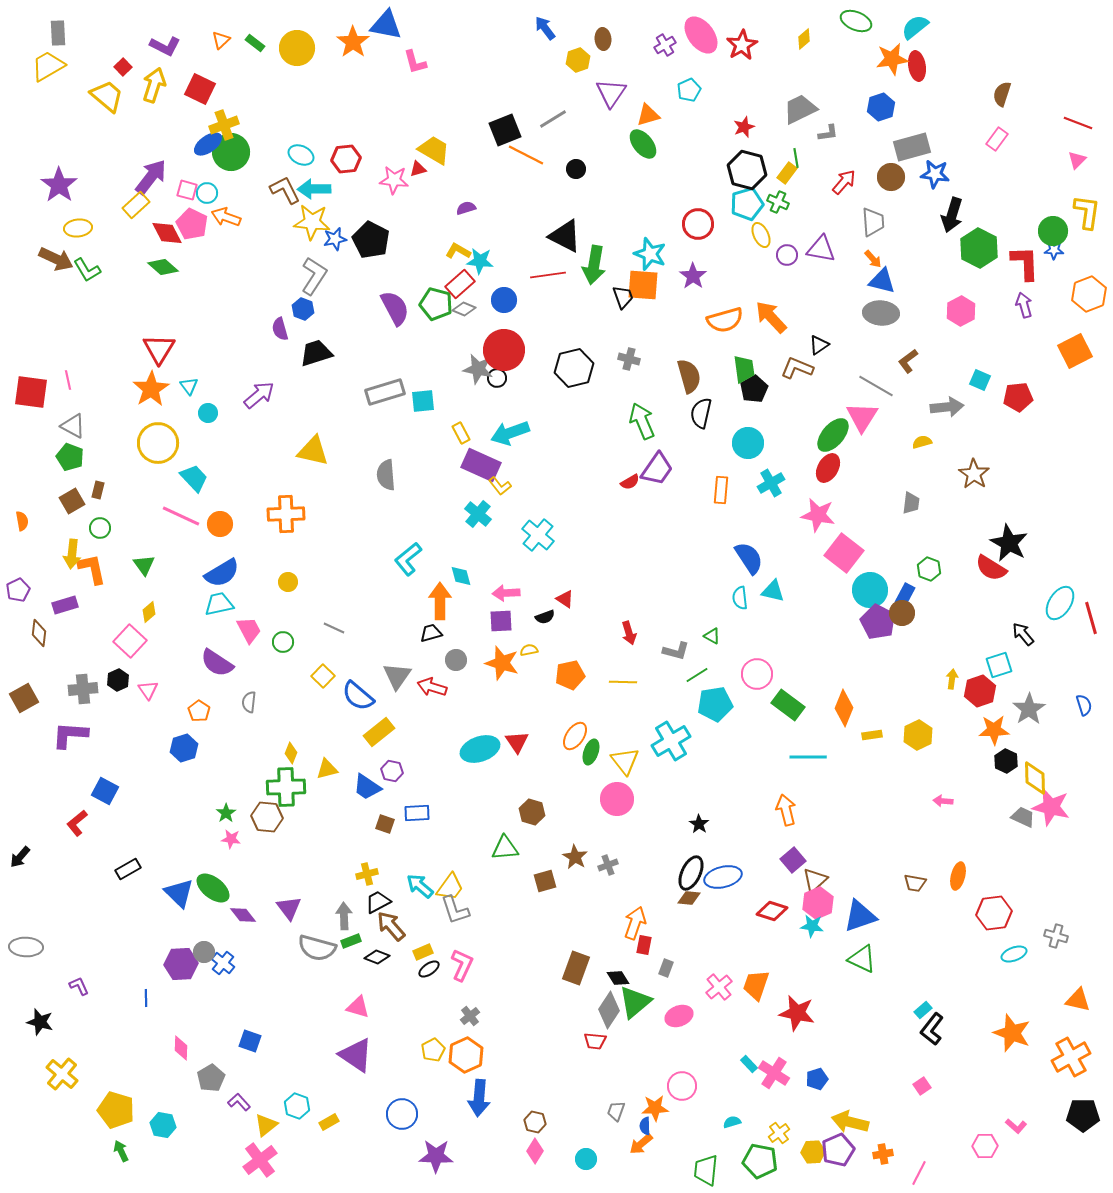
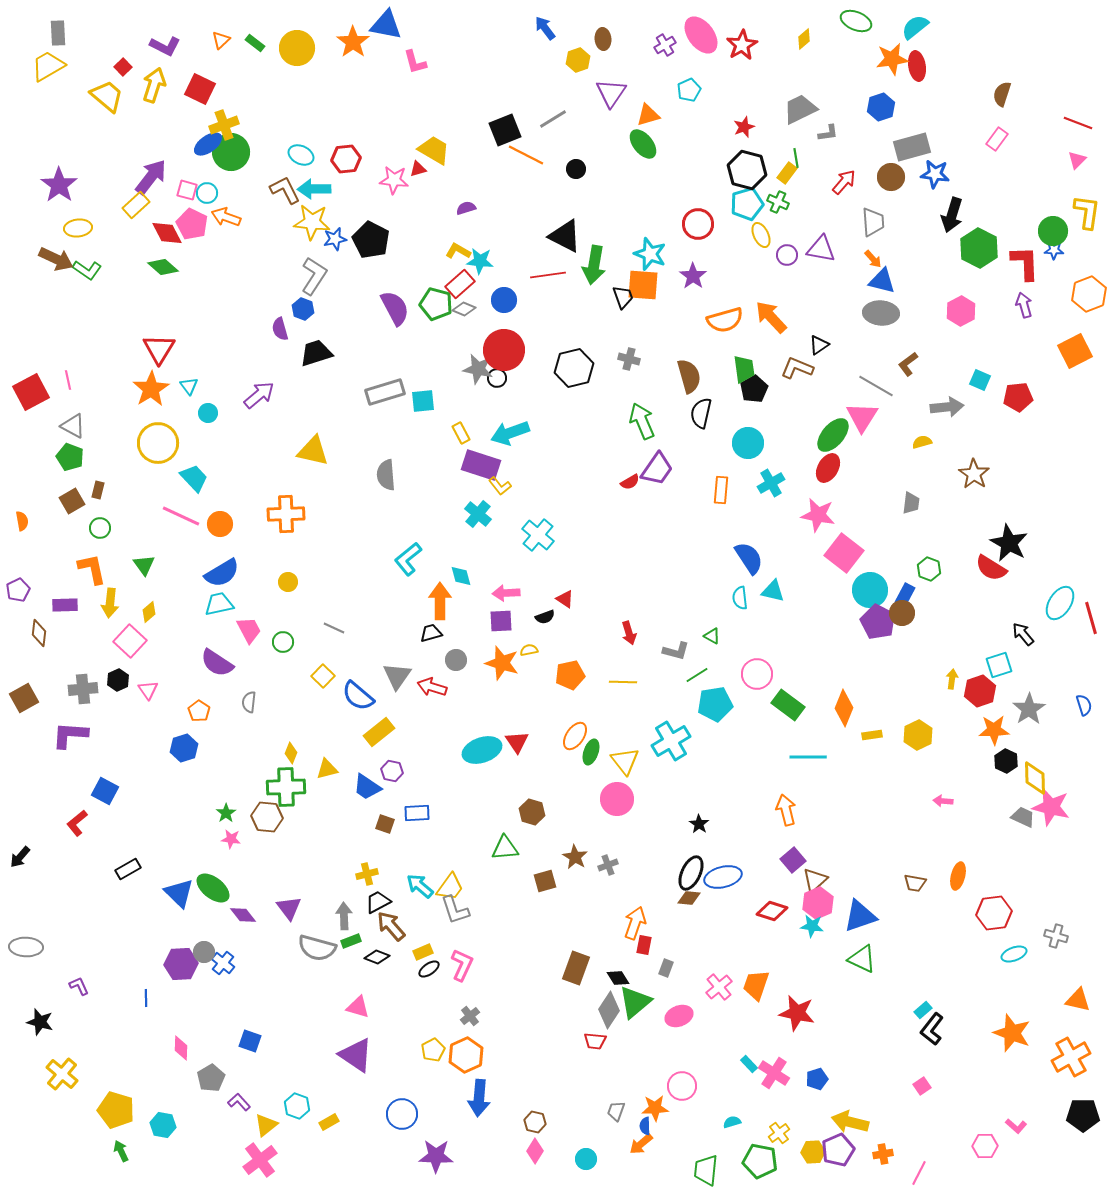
green L-shape at (87, 270): rotated 24 degrees counterclockwise
brown L-shape at (908, 361): moved 3 px down
red square at (31, 392): rotated 36 degrees counterclockwise
purple rectangle at (481, 465): rotated 6 degrees counterclockwise
yellow arrow at (72, 554): moved 38 px right, 49 px down
purple rectangle at (65, 605): rotated 15 degrees clockwise
cyan ellipse at (480, 749): moved 2 px right, 1 px down
